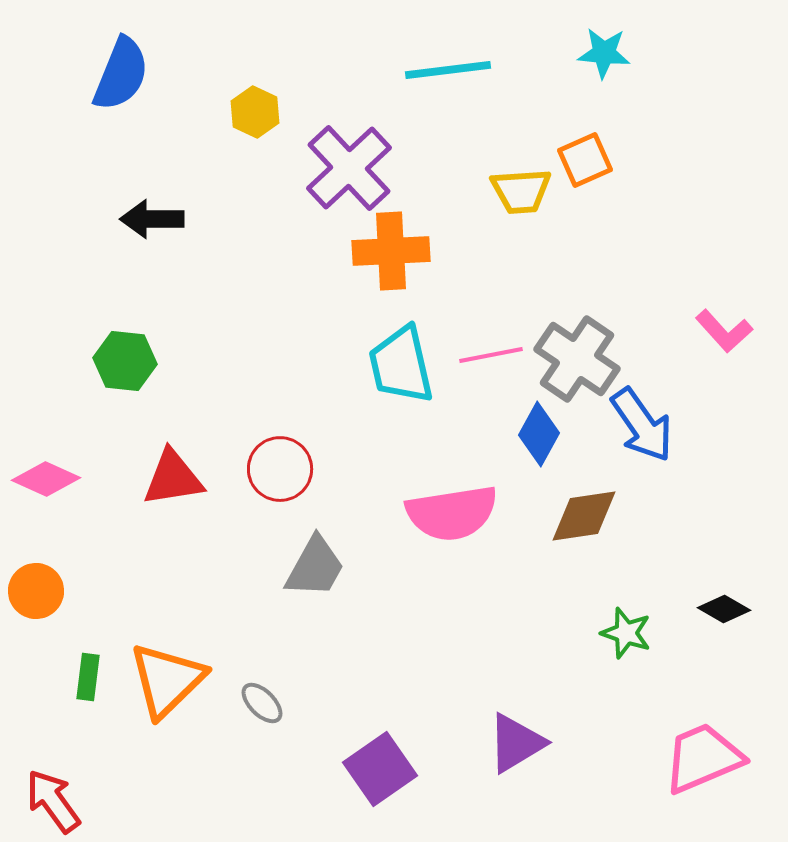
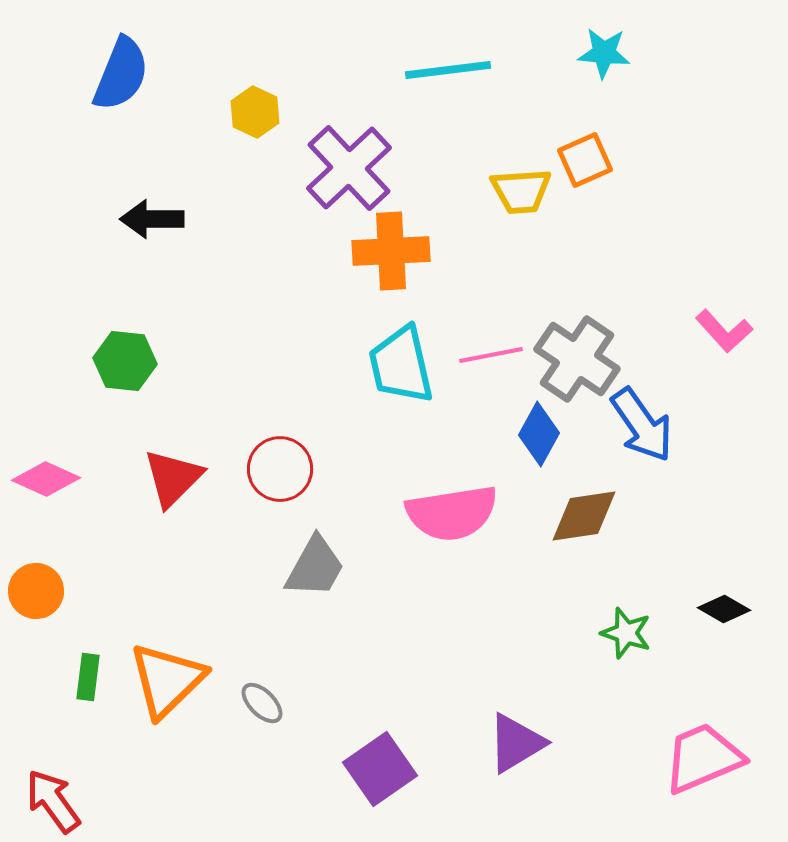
red triangle: rotated 36 degrees counterclockwise
